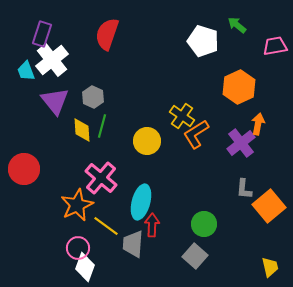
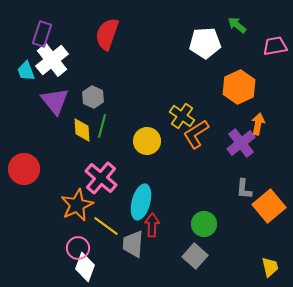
white pentagon: moved 2 px right, 2 px down; rotated 20 degrees counterclockwise
